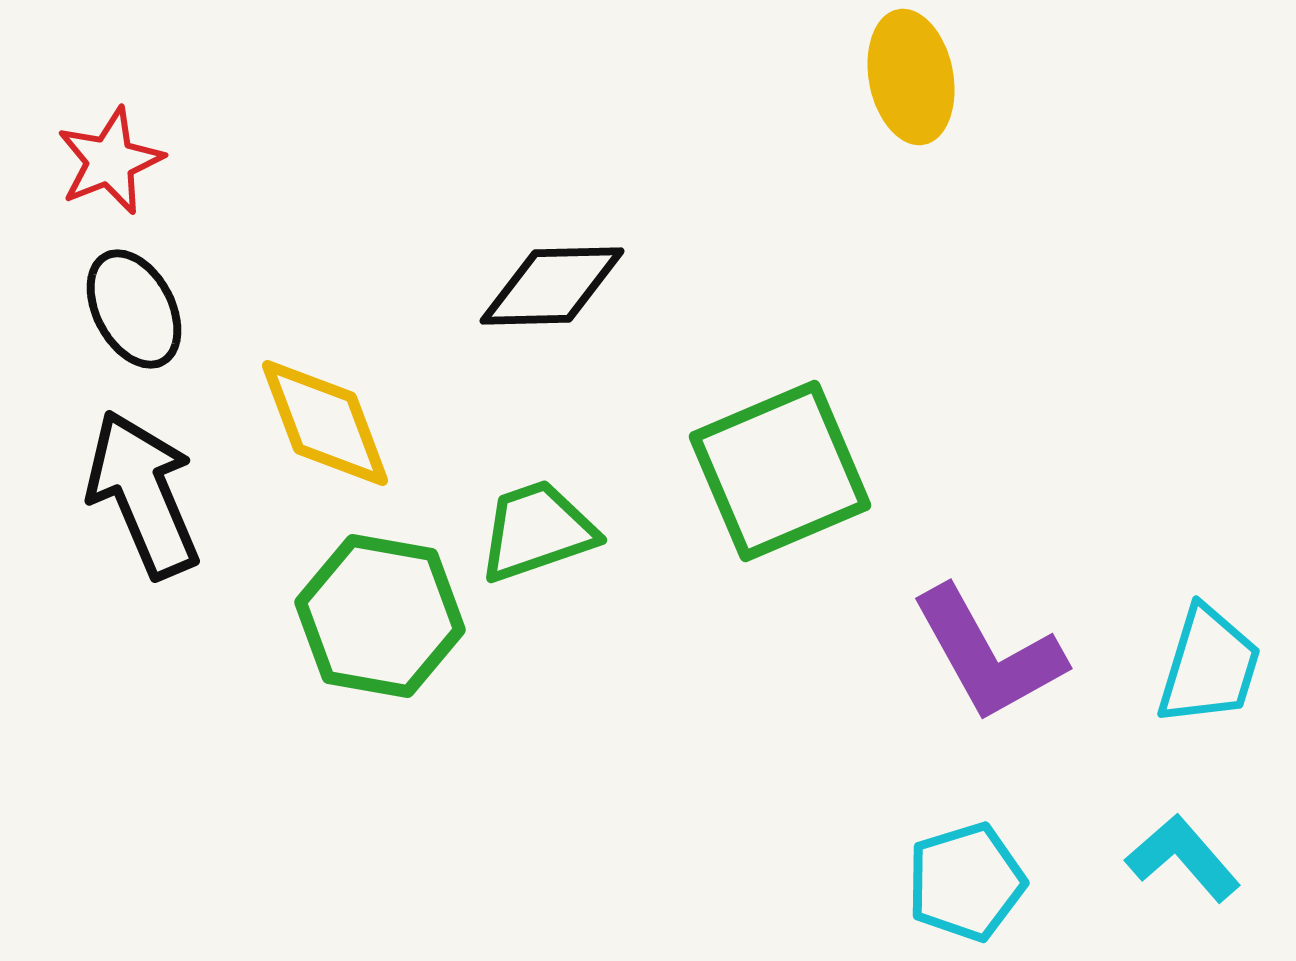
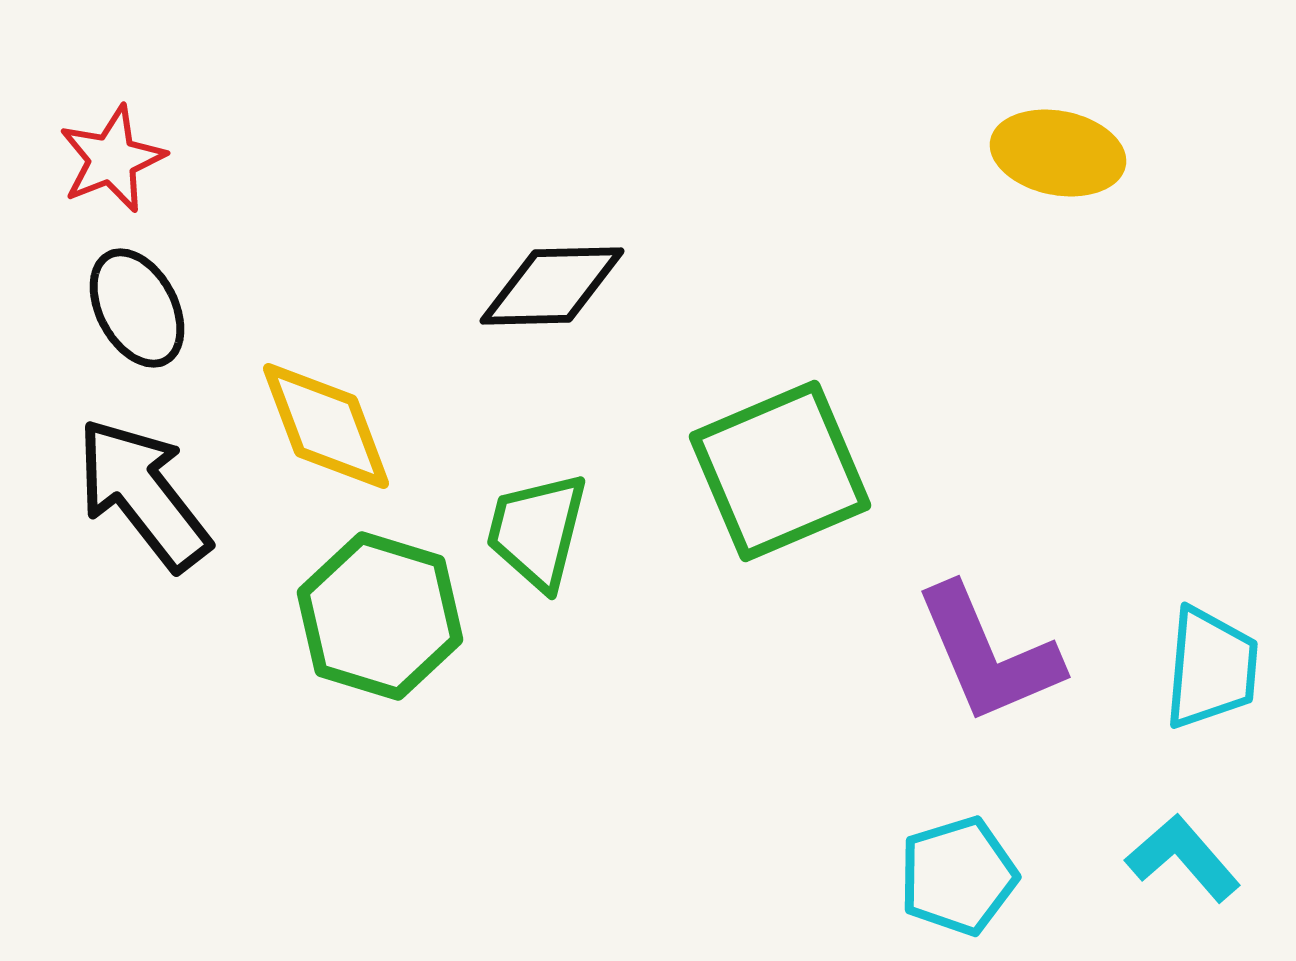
yellow ellipse: moved 147 px right, 76 px down; rotated 68 degrees counterclockwise
red star: moved 2 px right, 2 px up
black ellipse: moved 3 px right, 1 px up
yellow diamond: moved 1 px right, 3 px down
black arrow: rotated 15 degrees counterclockwise
green trapezoid: rotated 57 degrees counterclockwise
green hexagon: rotated 7 degrees clockwise
purple L-shape: rotated 6 degrees clockwise
cyan trapezoid: moved 2 px right, 2 px down; rotated 12 degrees counterclockwise
cyan pentagon: moved 8 px left, 6 px up
